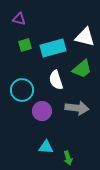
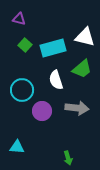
green square: rotated 32 degrees counterclockwise
cyan triangle: moved 29 px left
